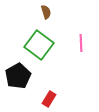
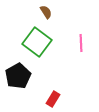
brown semicircle: rotated 16 degrees counterclockwise
green square: moved 2 px left, 3 px up
red rectangle: moved 4 px right
